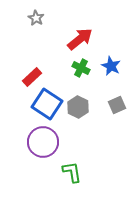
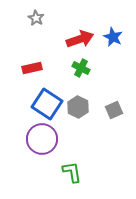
red arrow: rotated 20 degrees clockwise
blue star: moved 2 px right, 29 px up
red rectangle: moved 9 px up; rotated 30 degrees clockwise
gray square: moved 3 px left, 5 px down
purple circle: moved 1 px left, 3 px up
